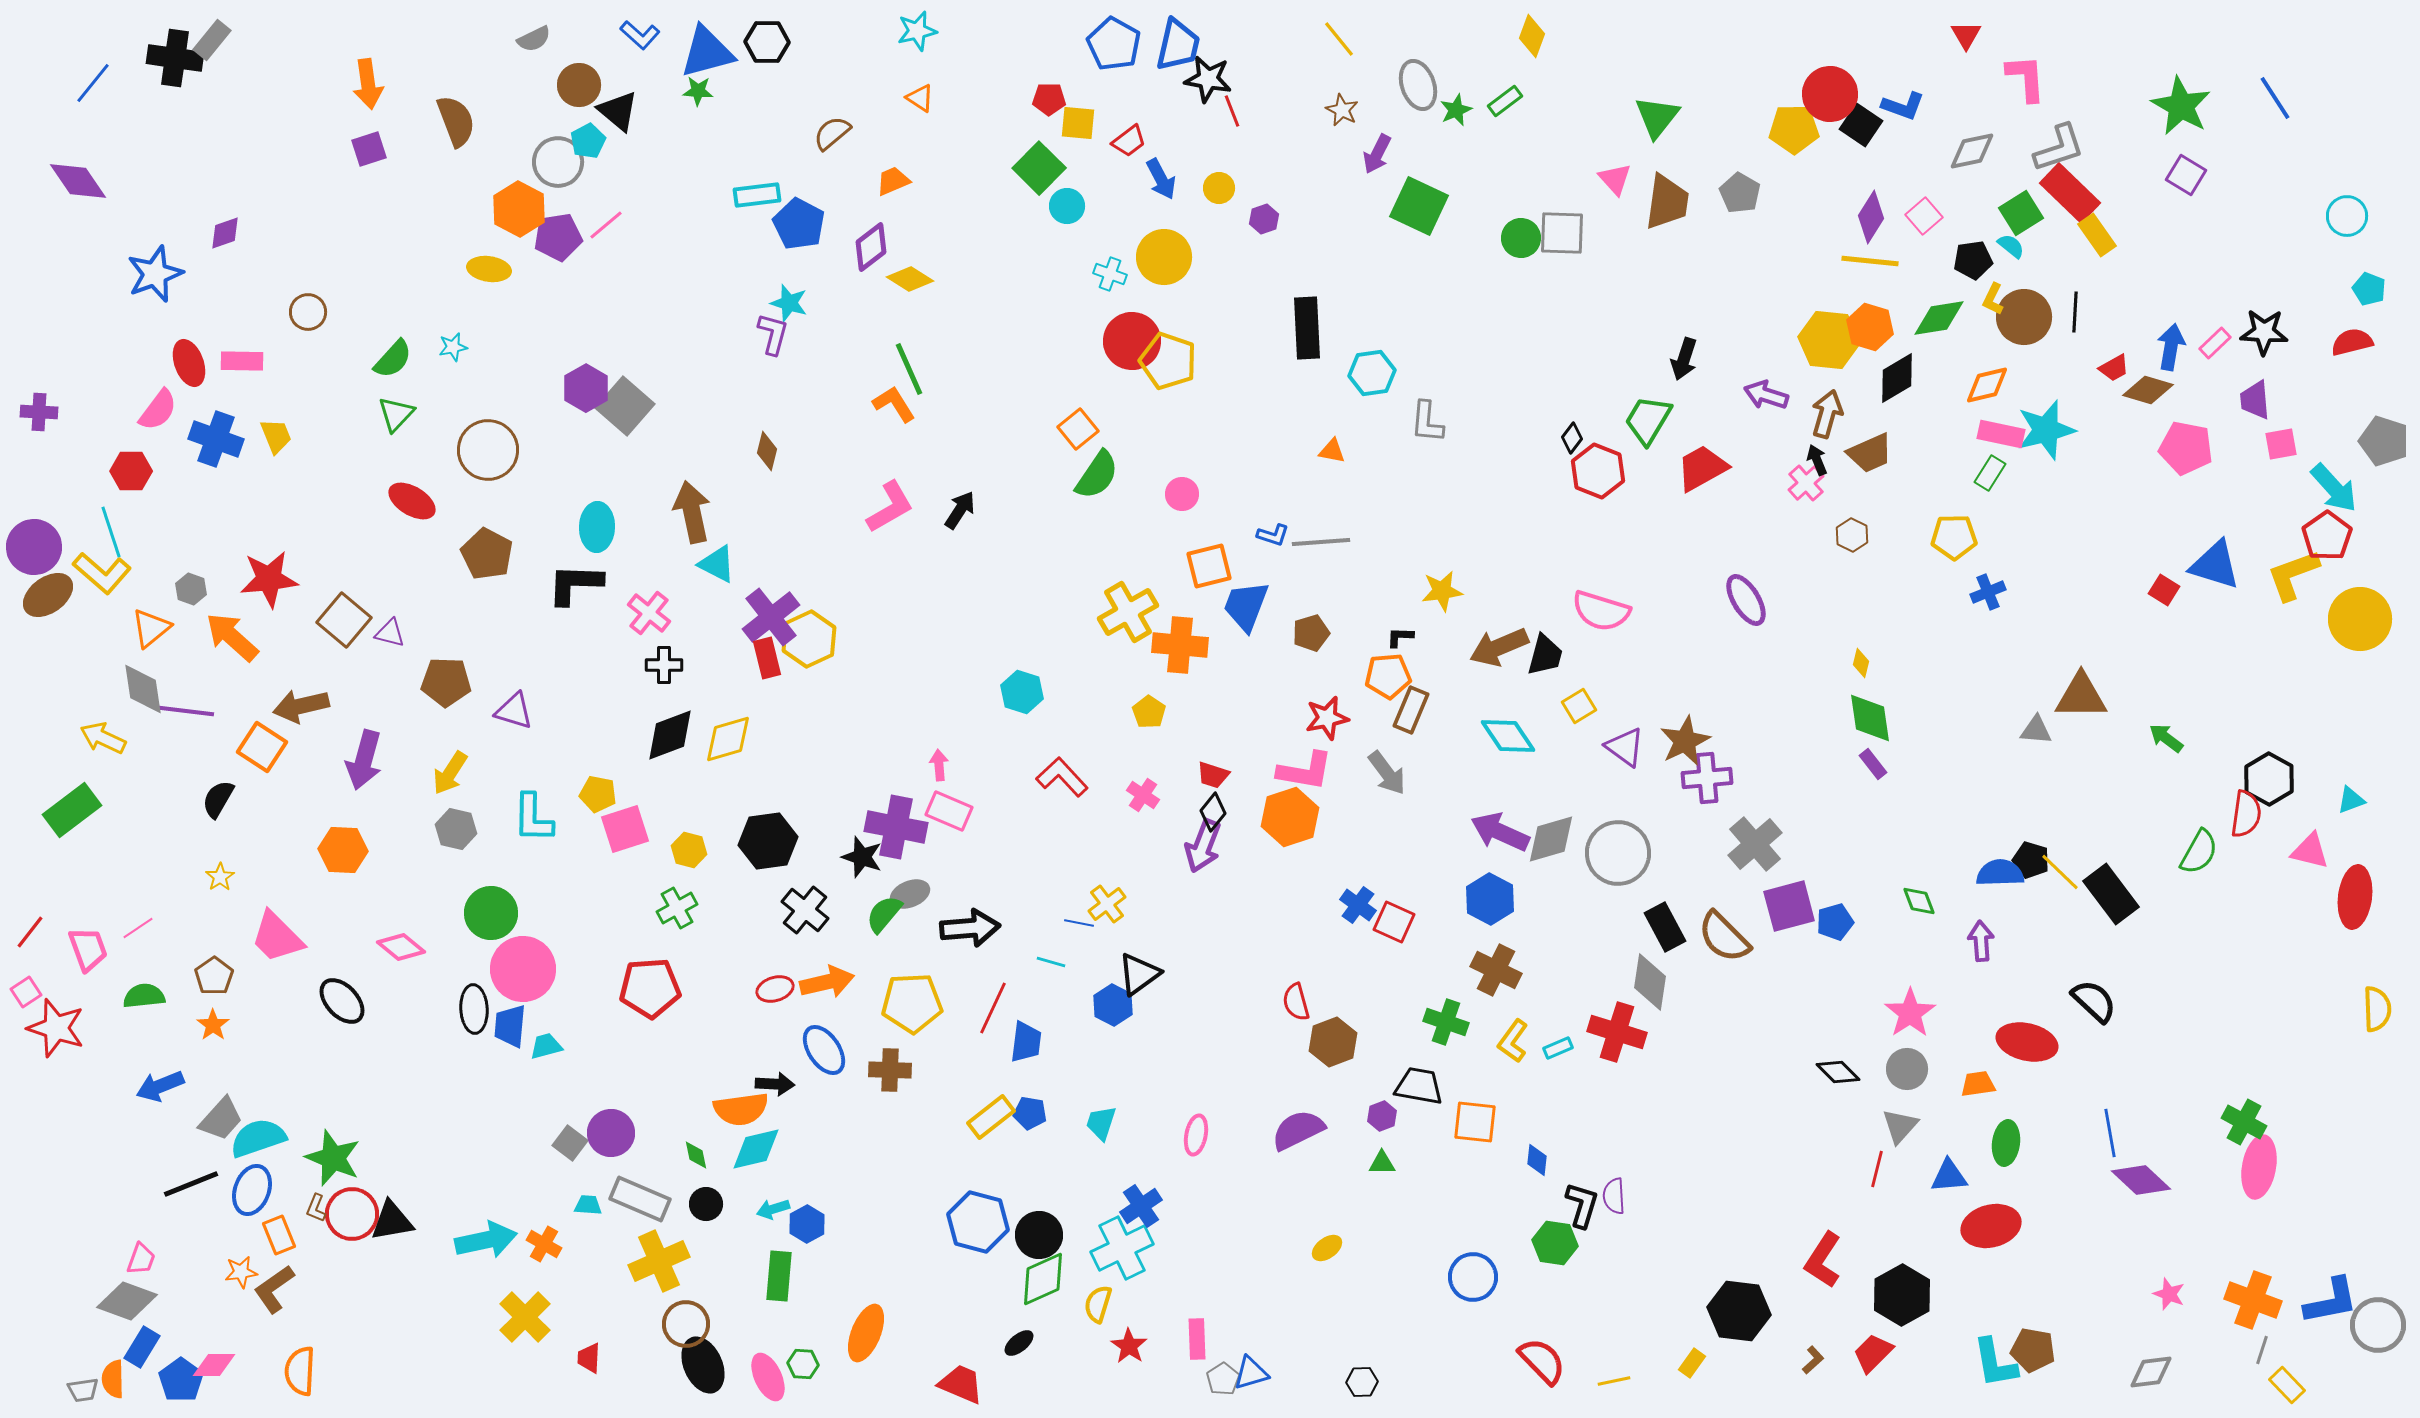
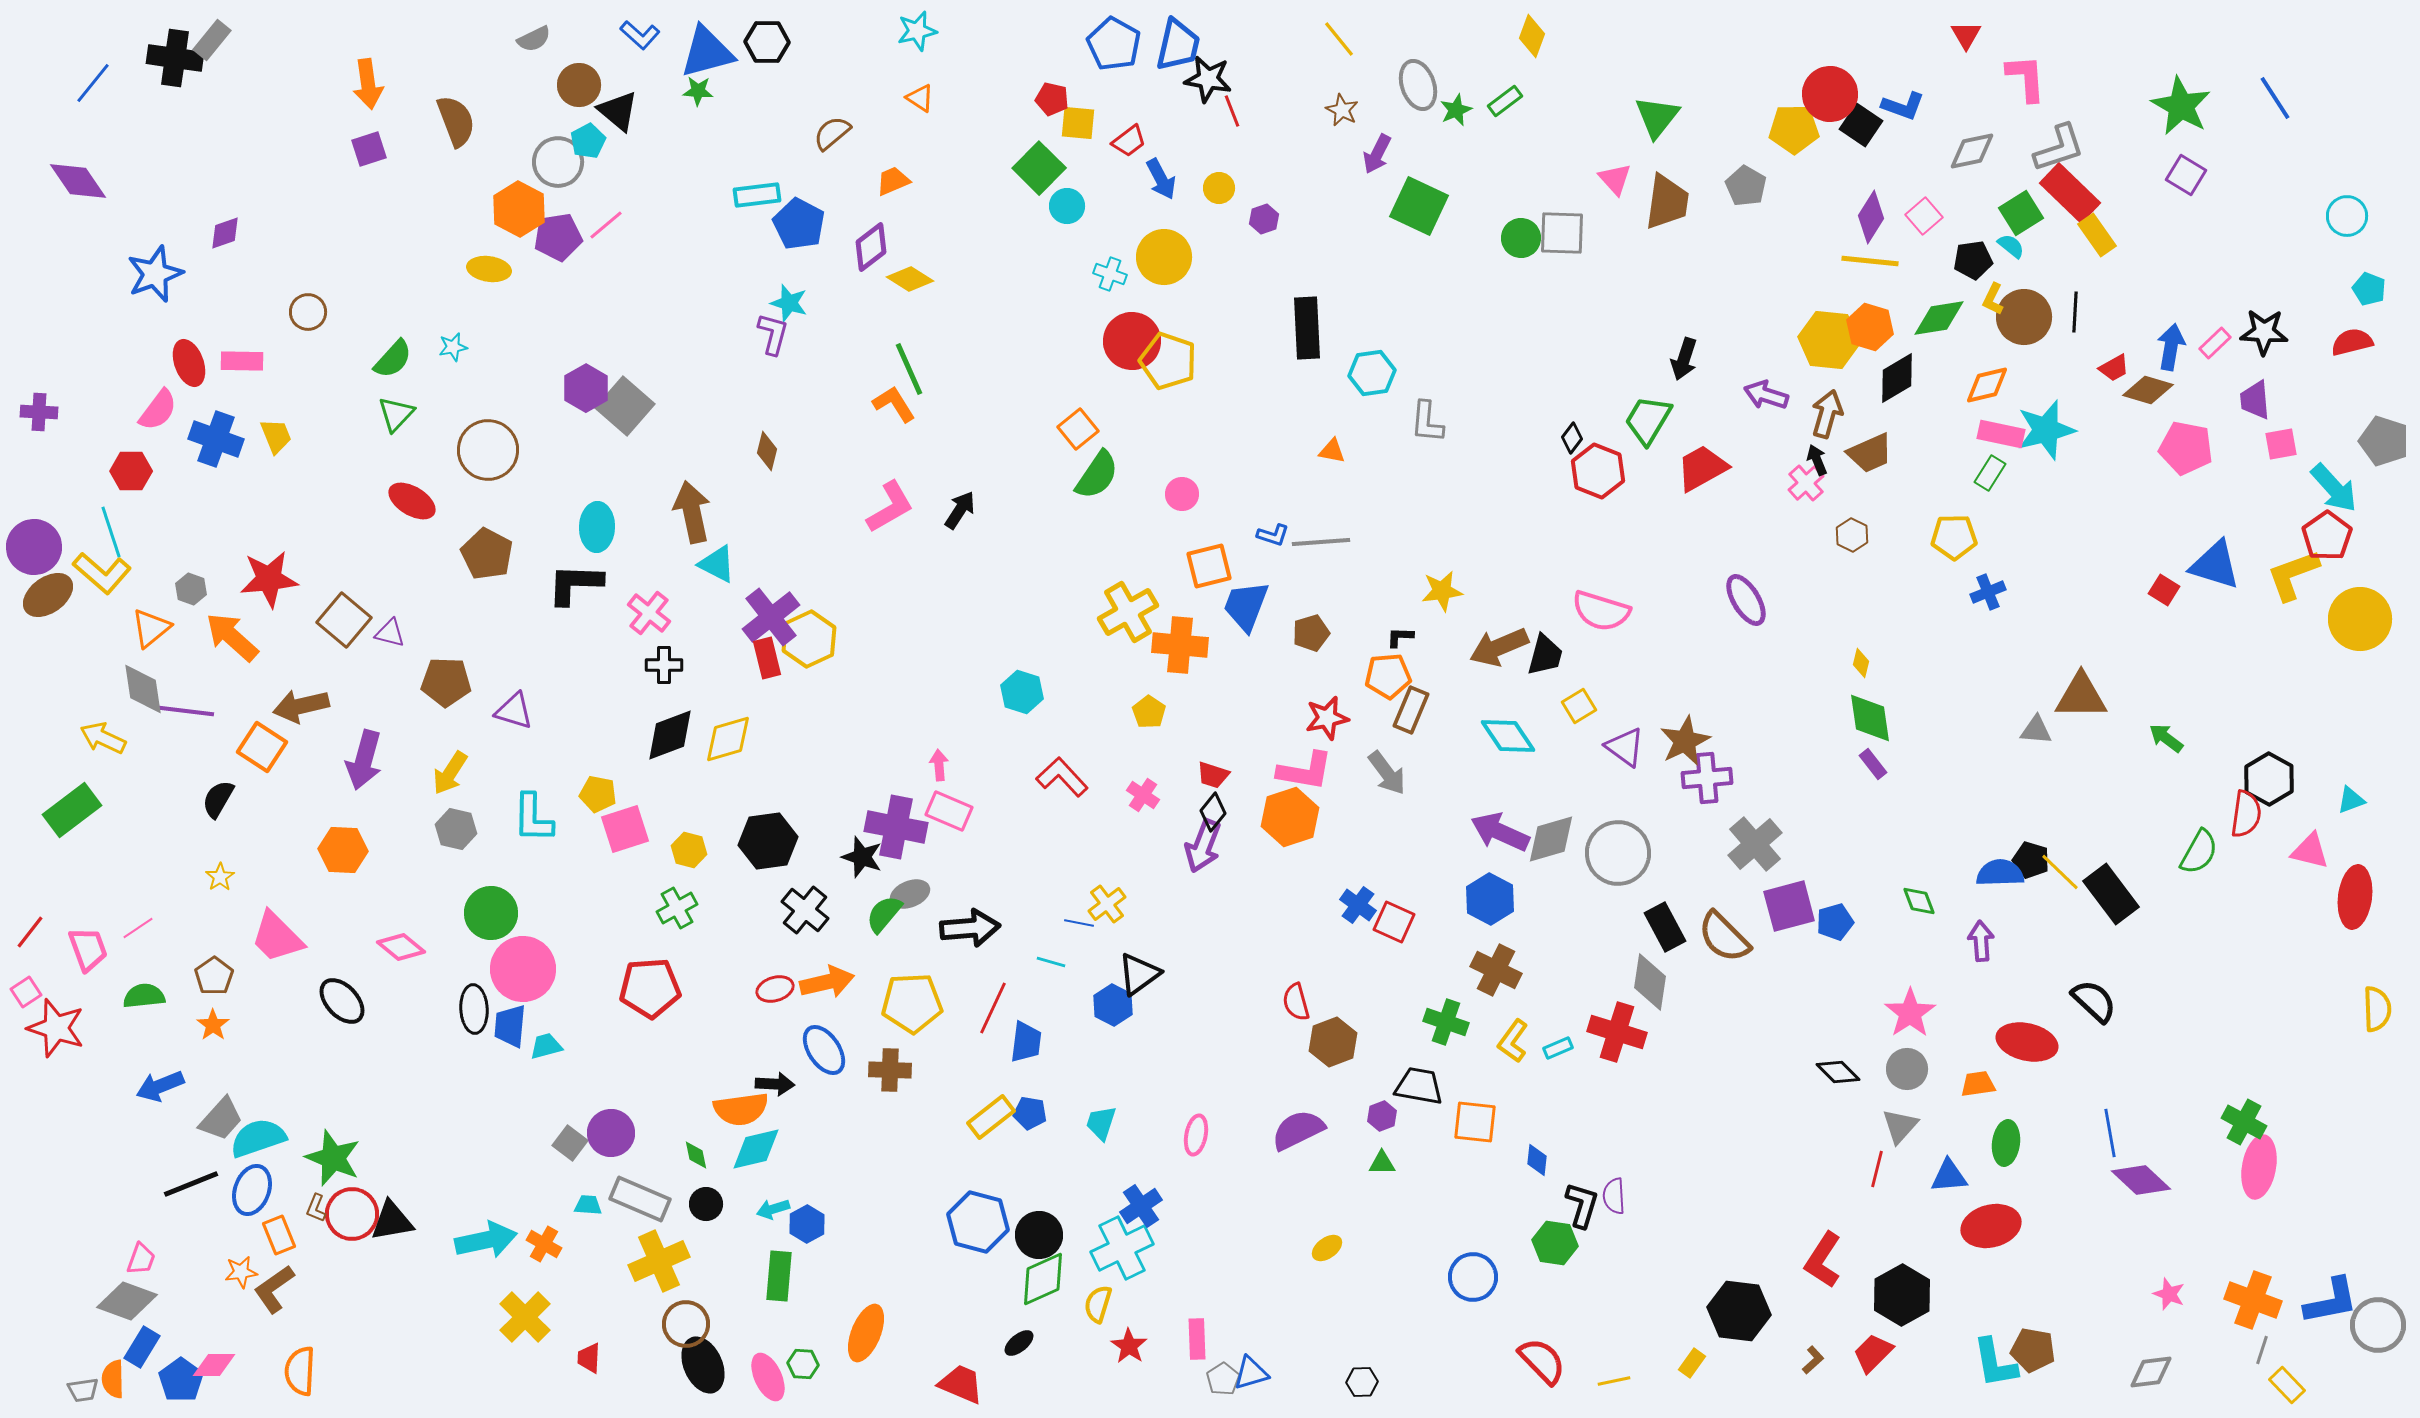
red pentagon at (1049, 99): moved 3 px right; rotated 12 degrees clockwise
gray pentagon at (1740, 193): moved 6 px right, 7 px up
